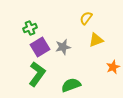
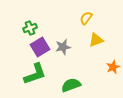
green L-shape: moved 2 px left; rotated 35 degrees clockwise
